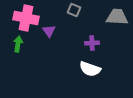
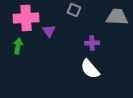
pink cross: rotated 15 degrees counterclockwise
green arrow: moved 2 px down
white semicircle: rotated 30 degrees clockwise
